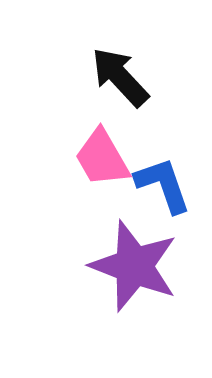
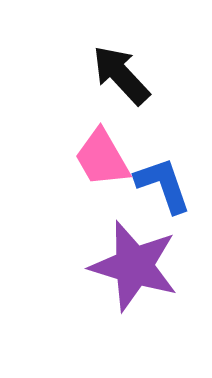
black arrow: moved 1 px right, 2 px up
purple star: rotated 4 degrees counterclockwise
